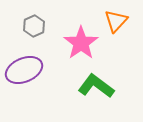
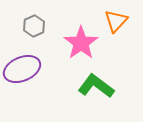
purple ellipse: moved 2 px left, 1 px up
